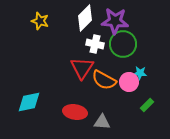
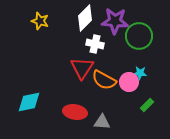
green circle: moved 16 px right, 8 px up
